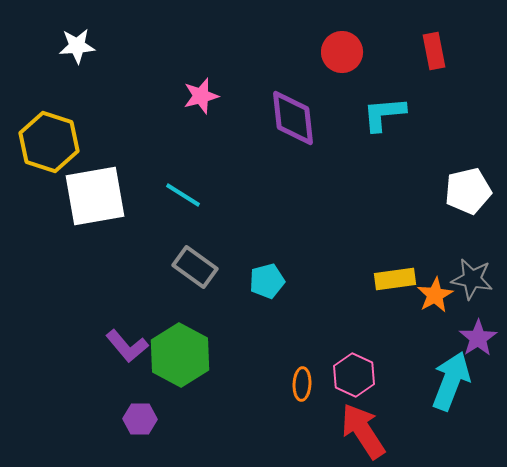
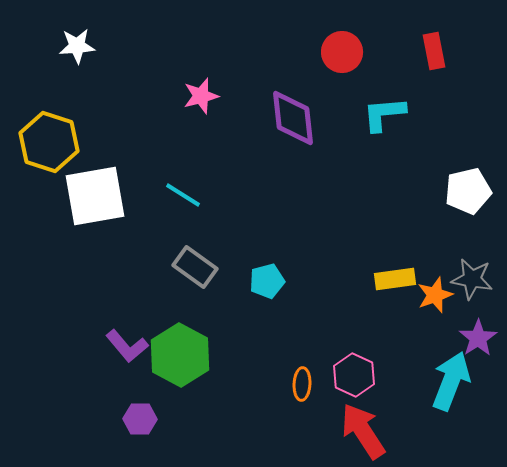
orange star: rotated 9 degrees clockwise
